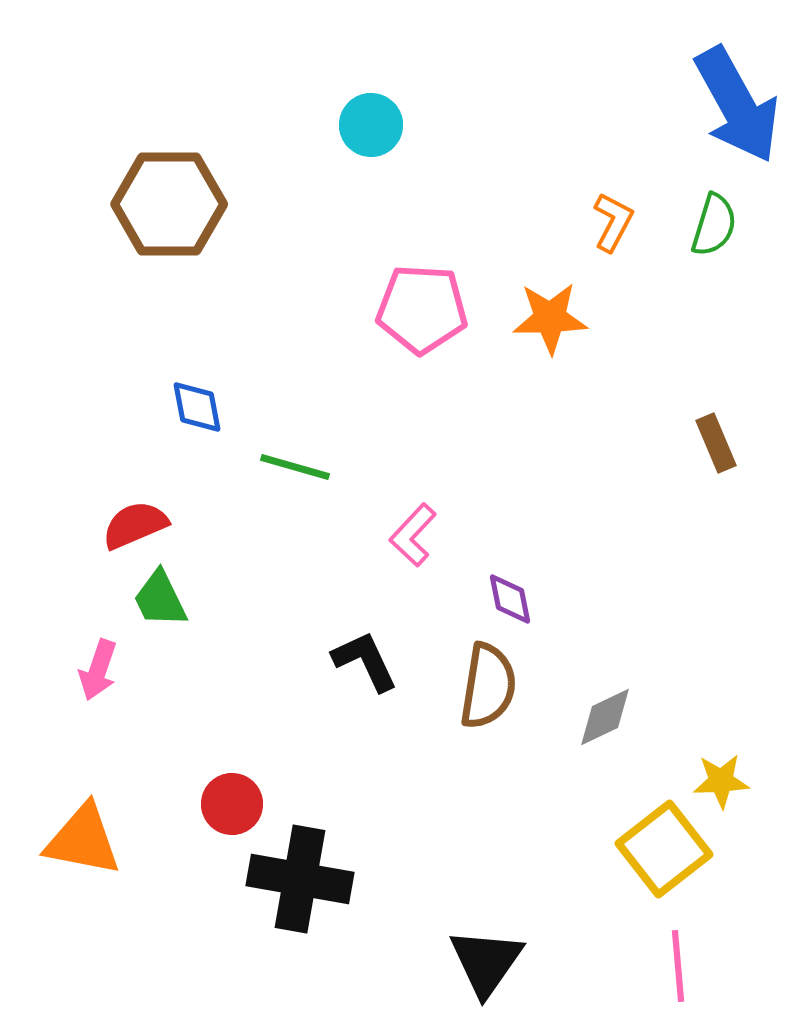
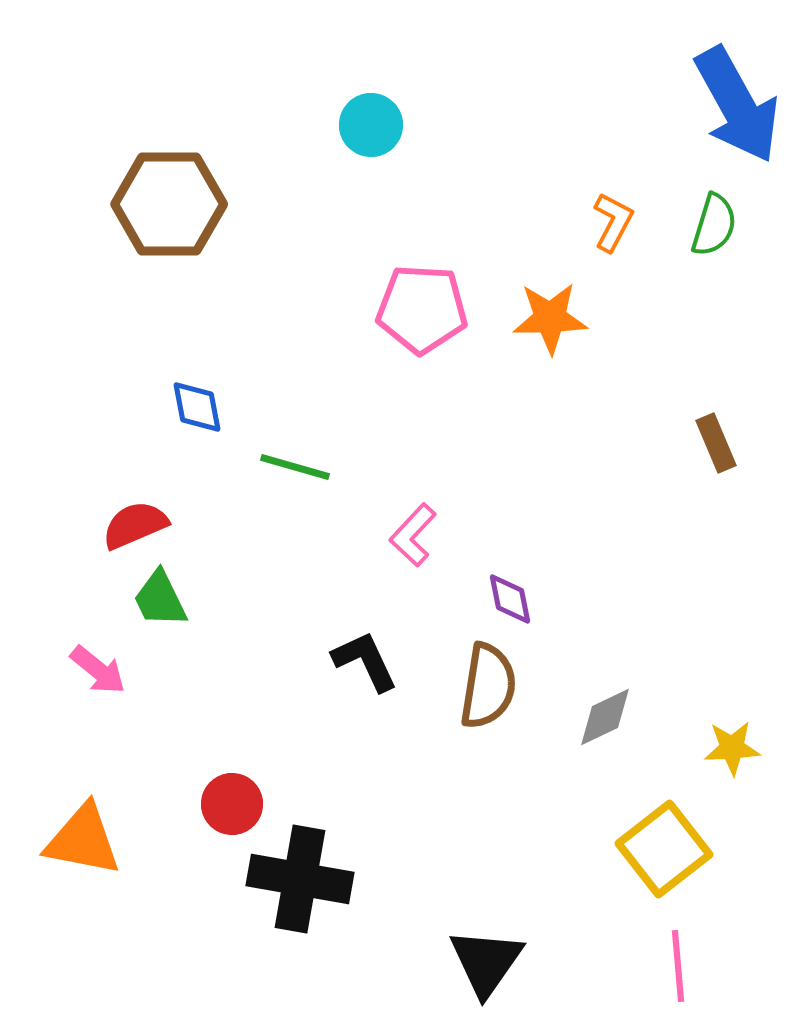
pink arrow: rotated 70 degrees counterclockwise
yellow star: moved 11 px right, 33 px up
